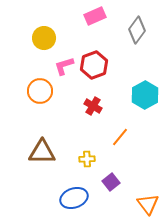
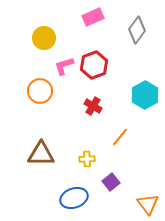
pink rectangle: moved 2 px left, 1 px down
brown triangle: moved 1 px left, 2 px down
